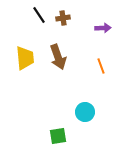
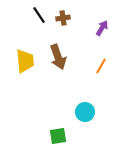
purple arrow: moved 1 px left; rotated 56 degrees counterclockwise
yellow trapezoid: moved 3 px down
orange line: rotated 49 degrees clockwise
